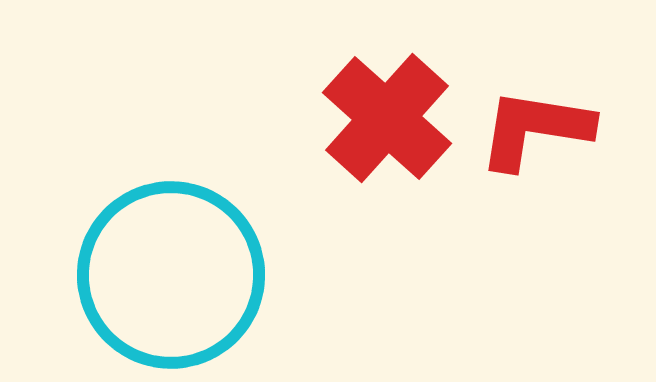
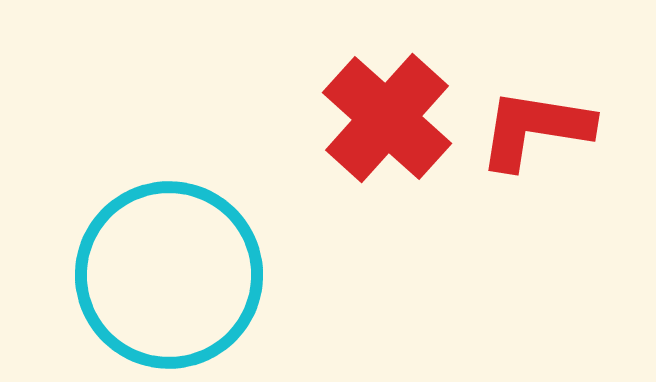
cyan circle: moved 2 px left
